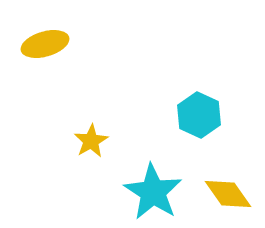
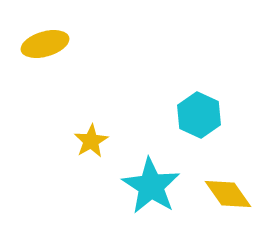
cyan star: moved 2 px left, 6 px up
